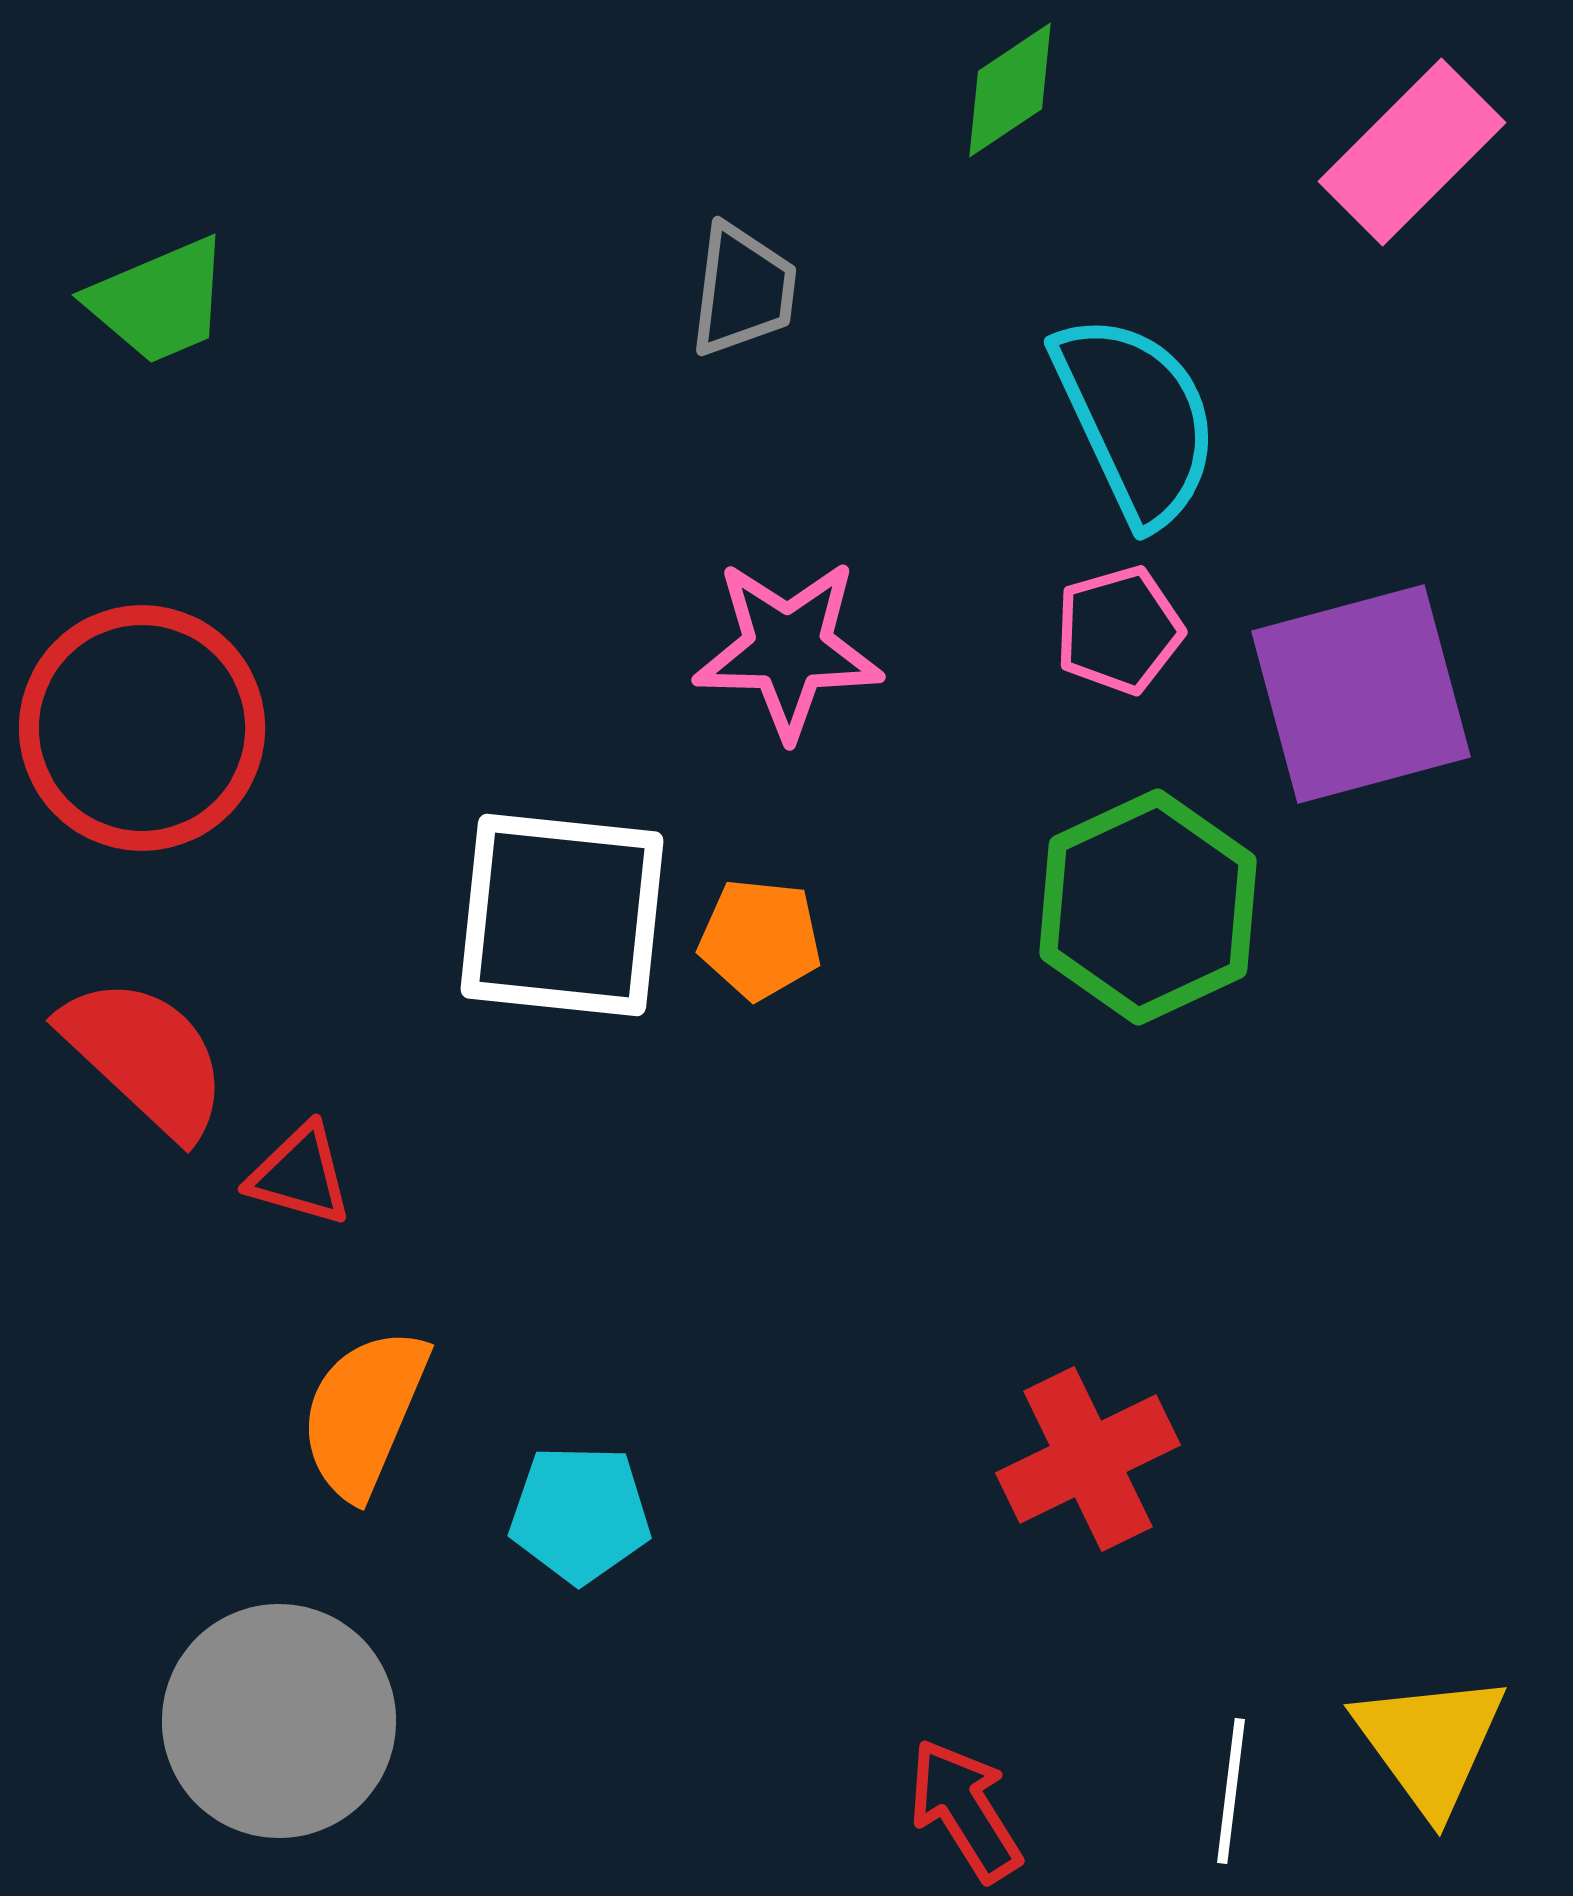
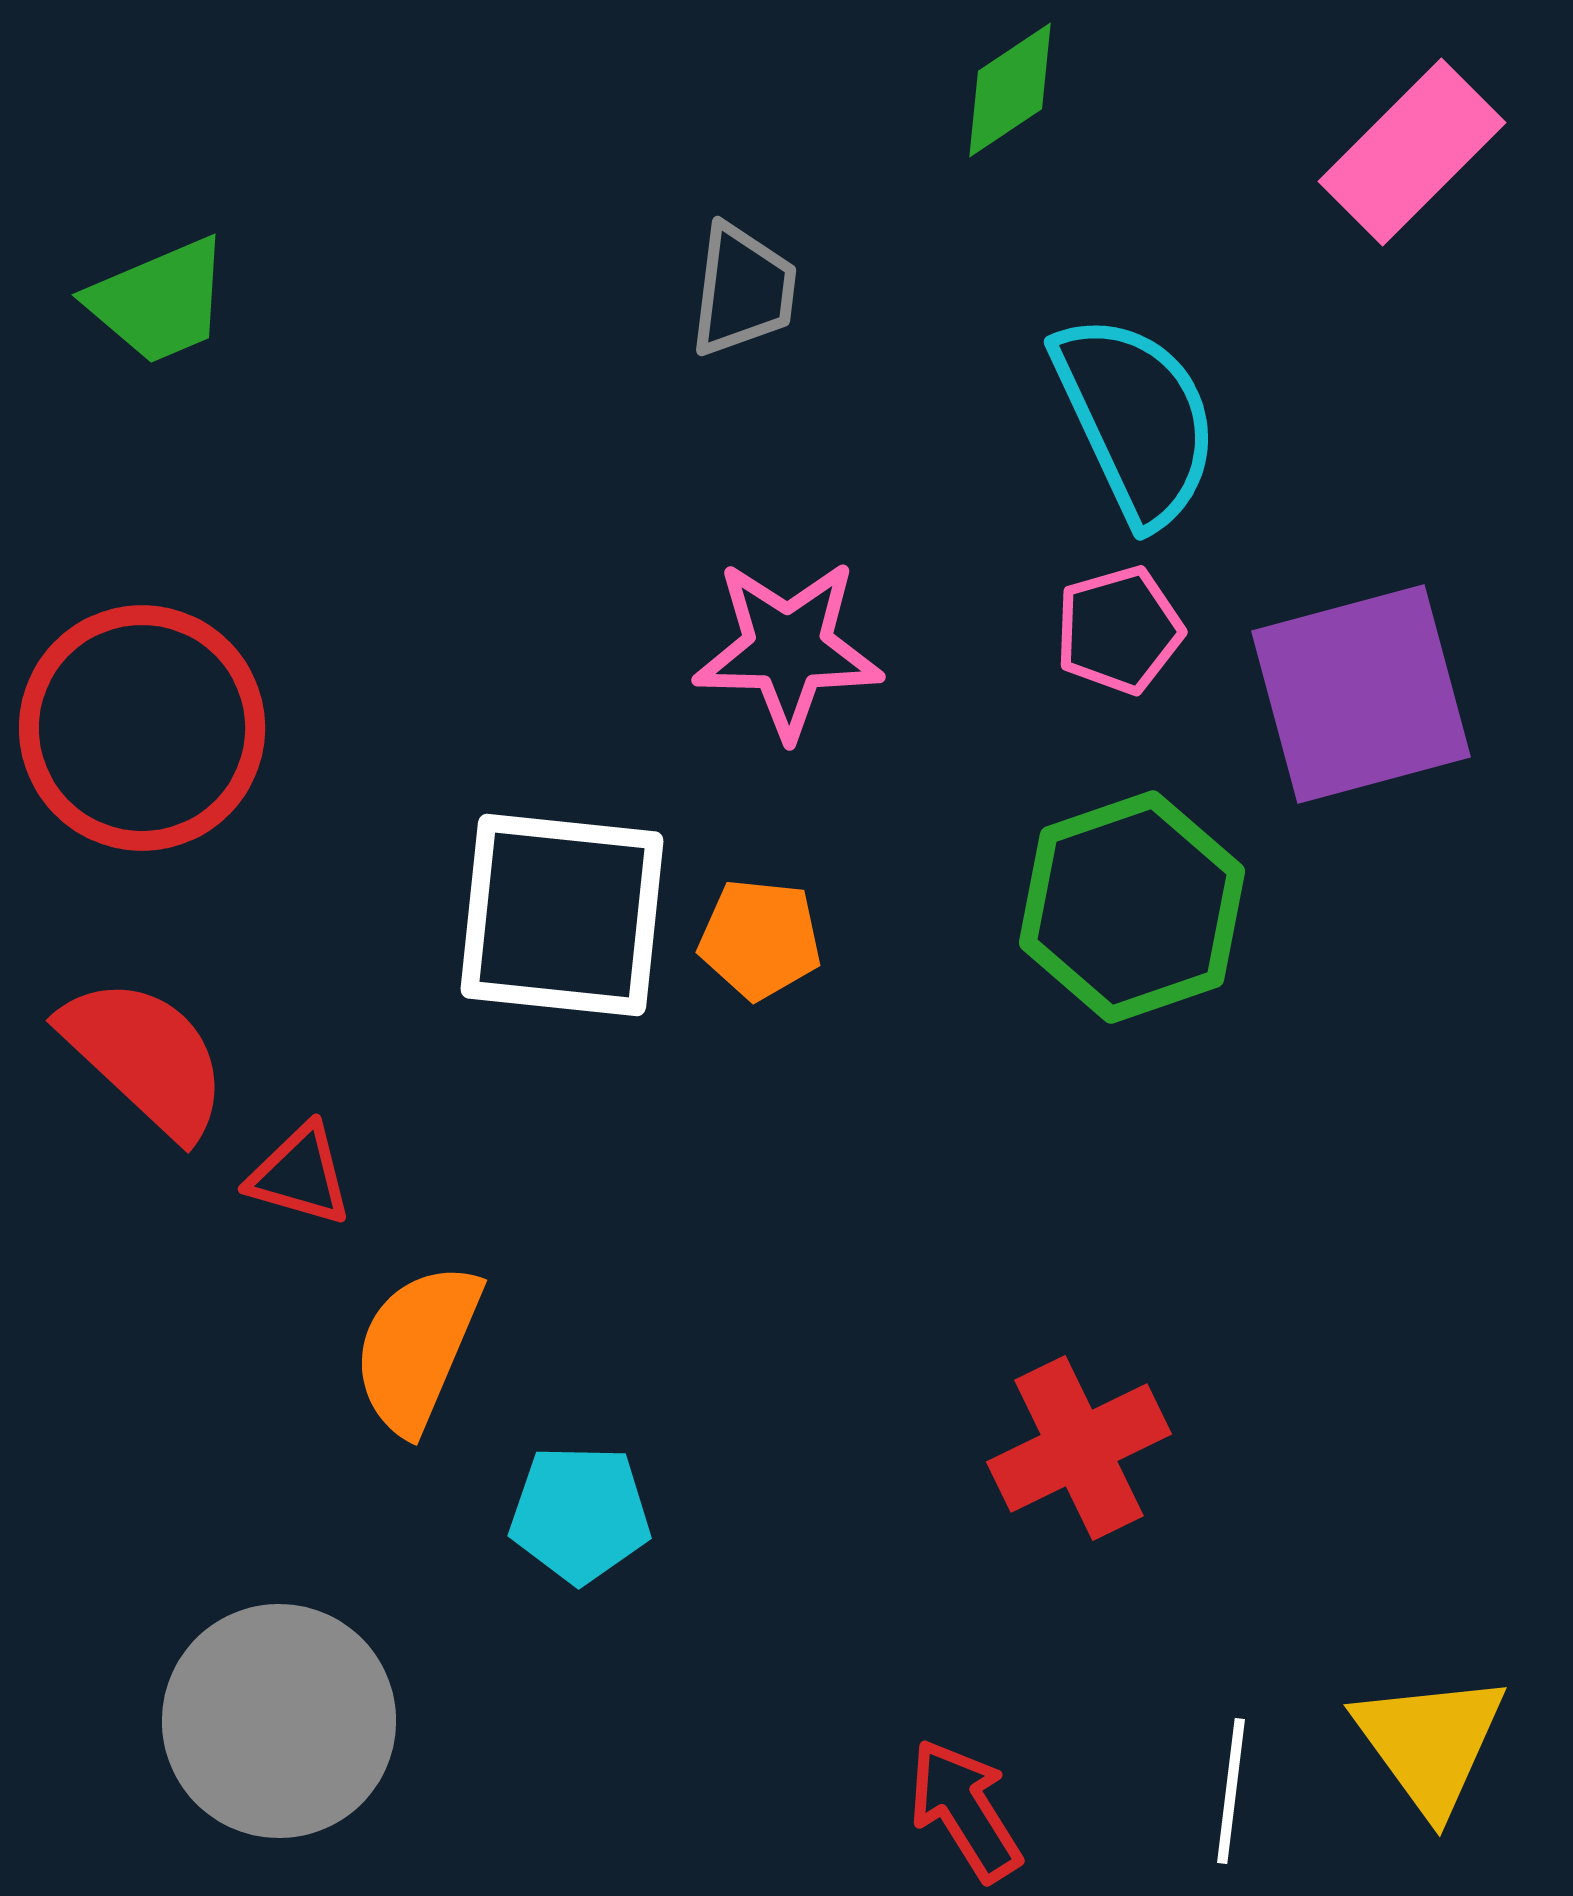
green hexagon: moved 16 px left; rotated 6 degrees clockwise
orange semicircle: moved 53 px right, 65 px up
red cross: moved 9 px left, 11 px up
